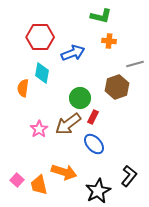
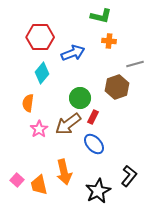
cyan diamond: rotated 30 degrees clockwise
orange semicircle: moved 5 px right, 15 px down
orange arrow: rotated 60 degrees clockwise
